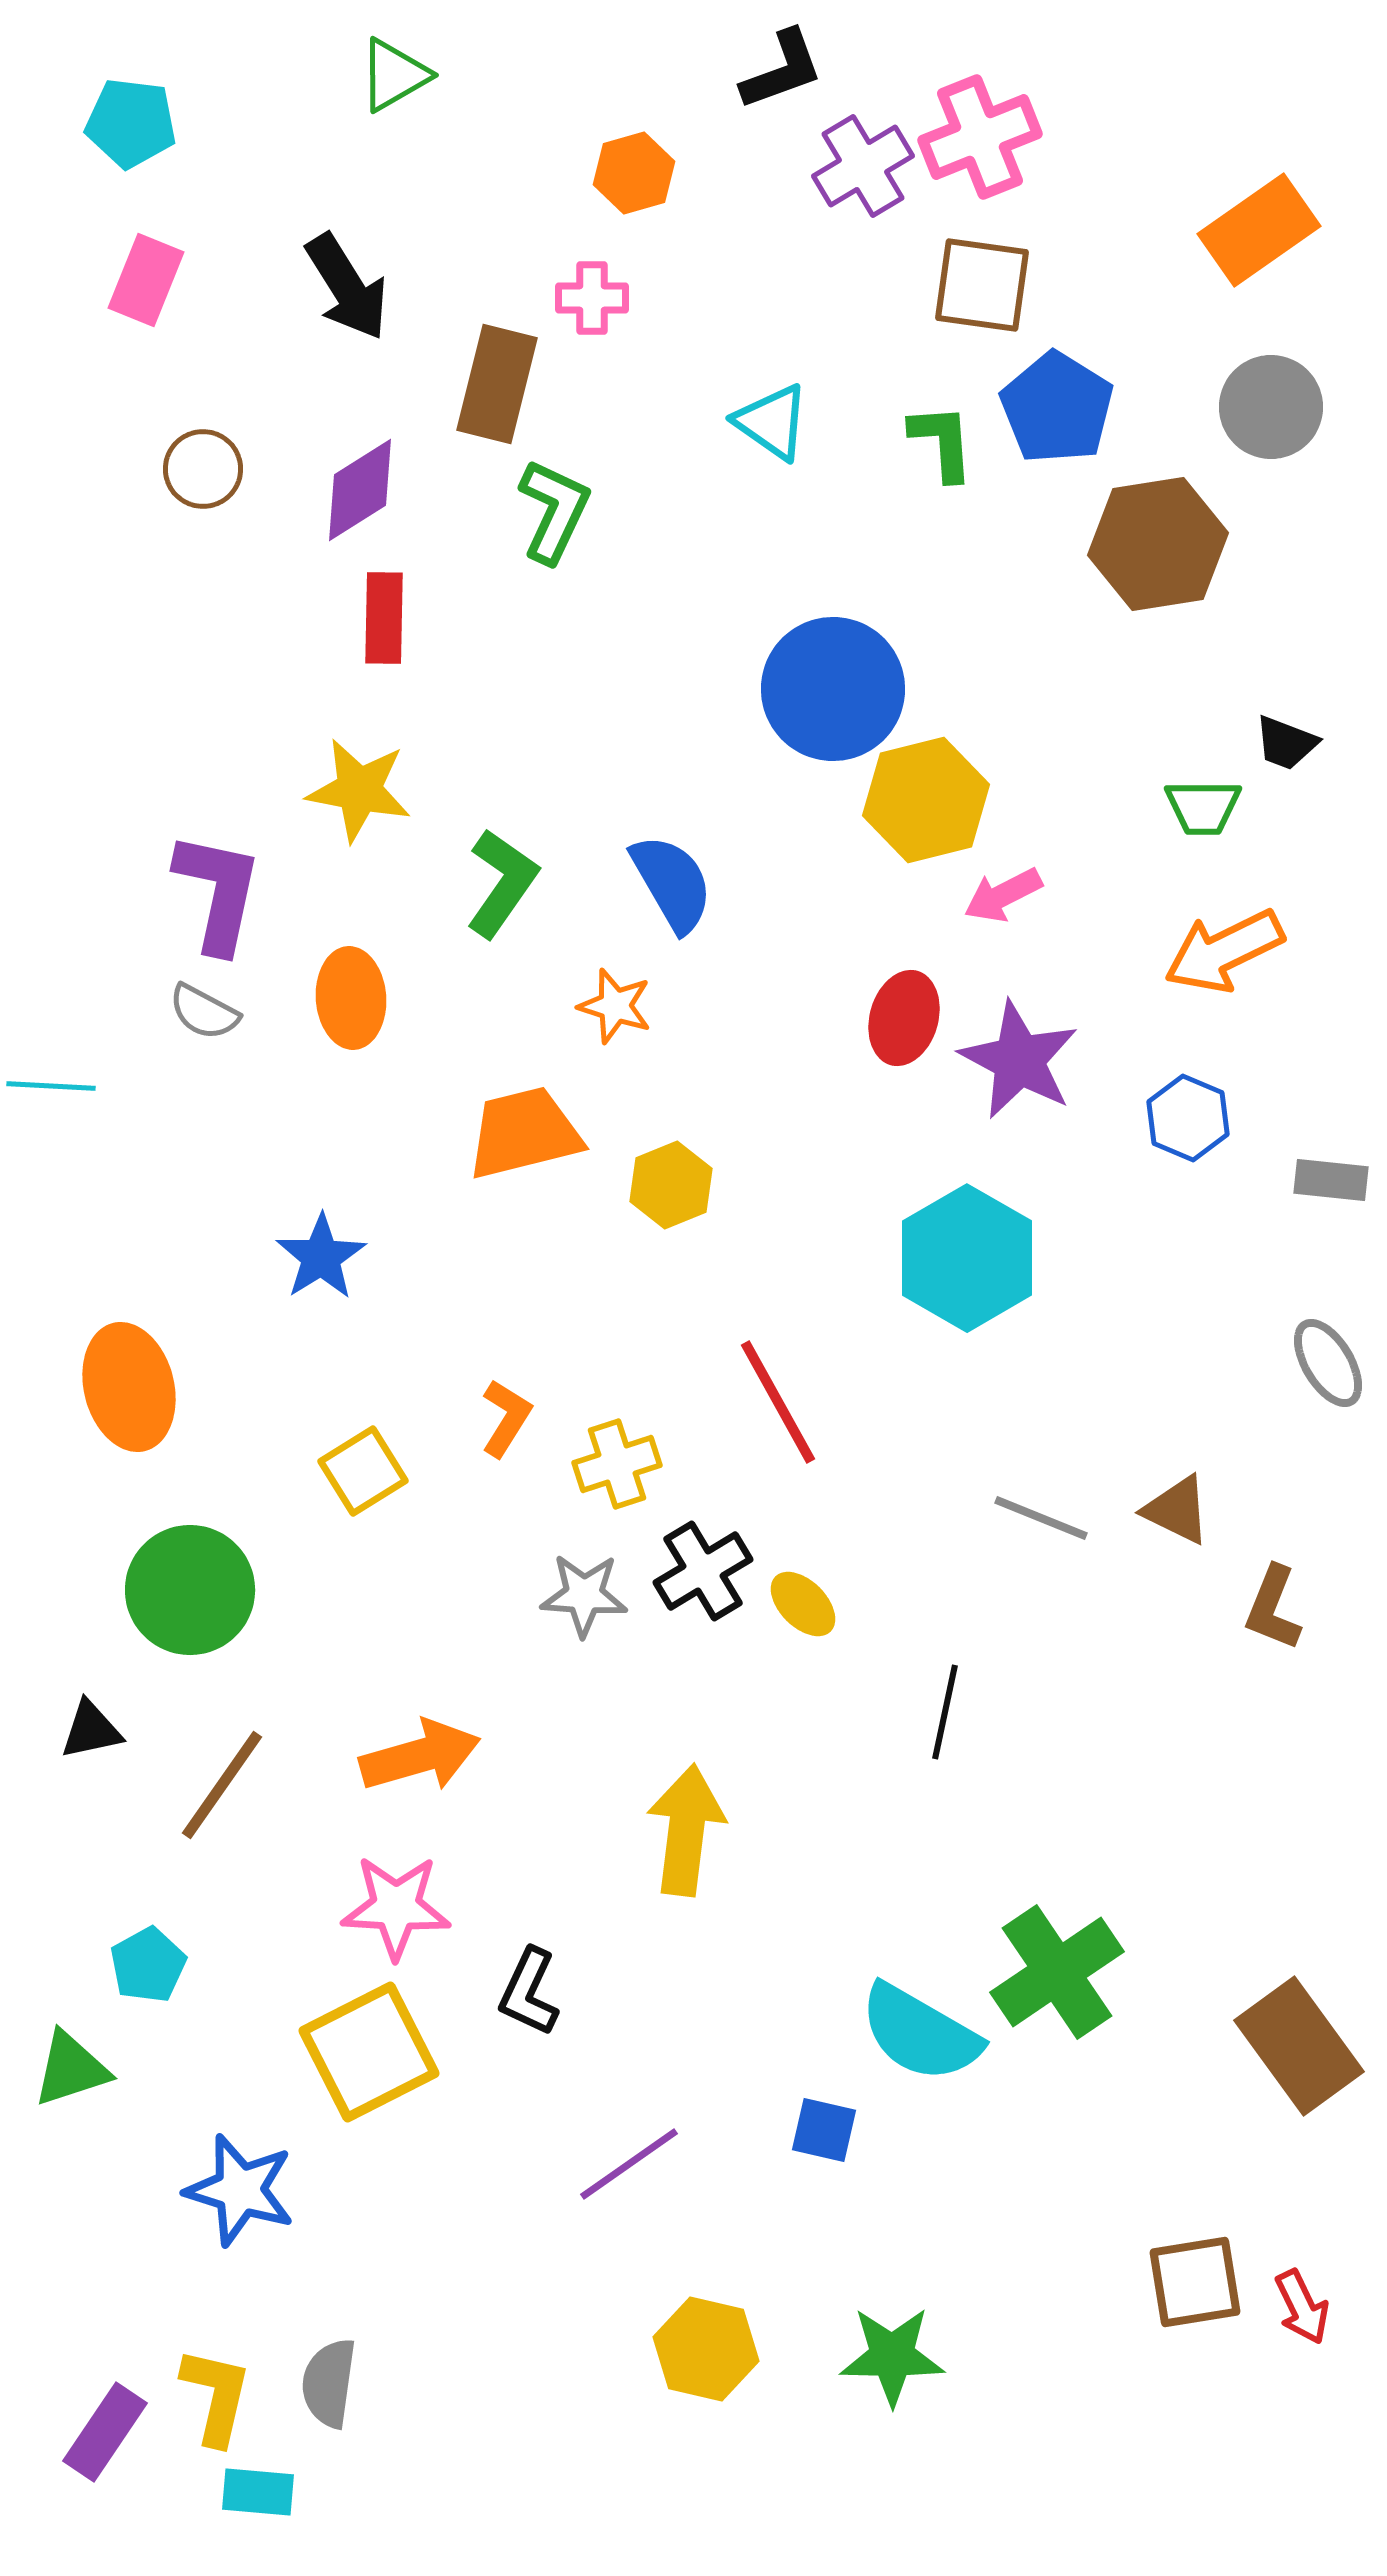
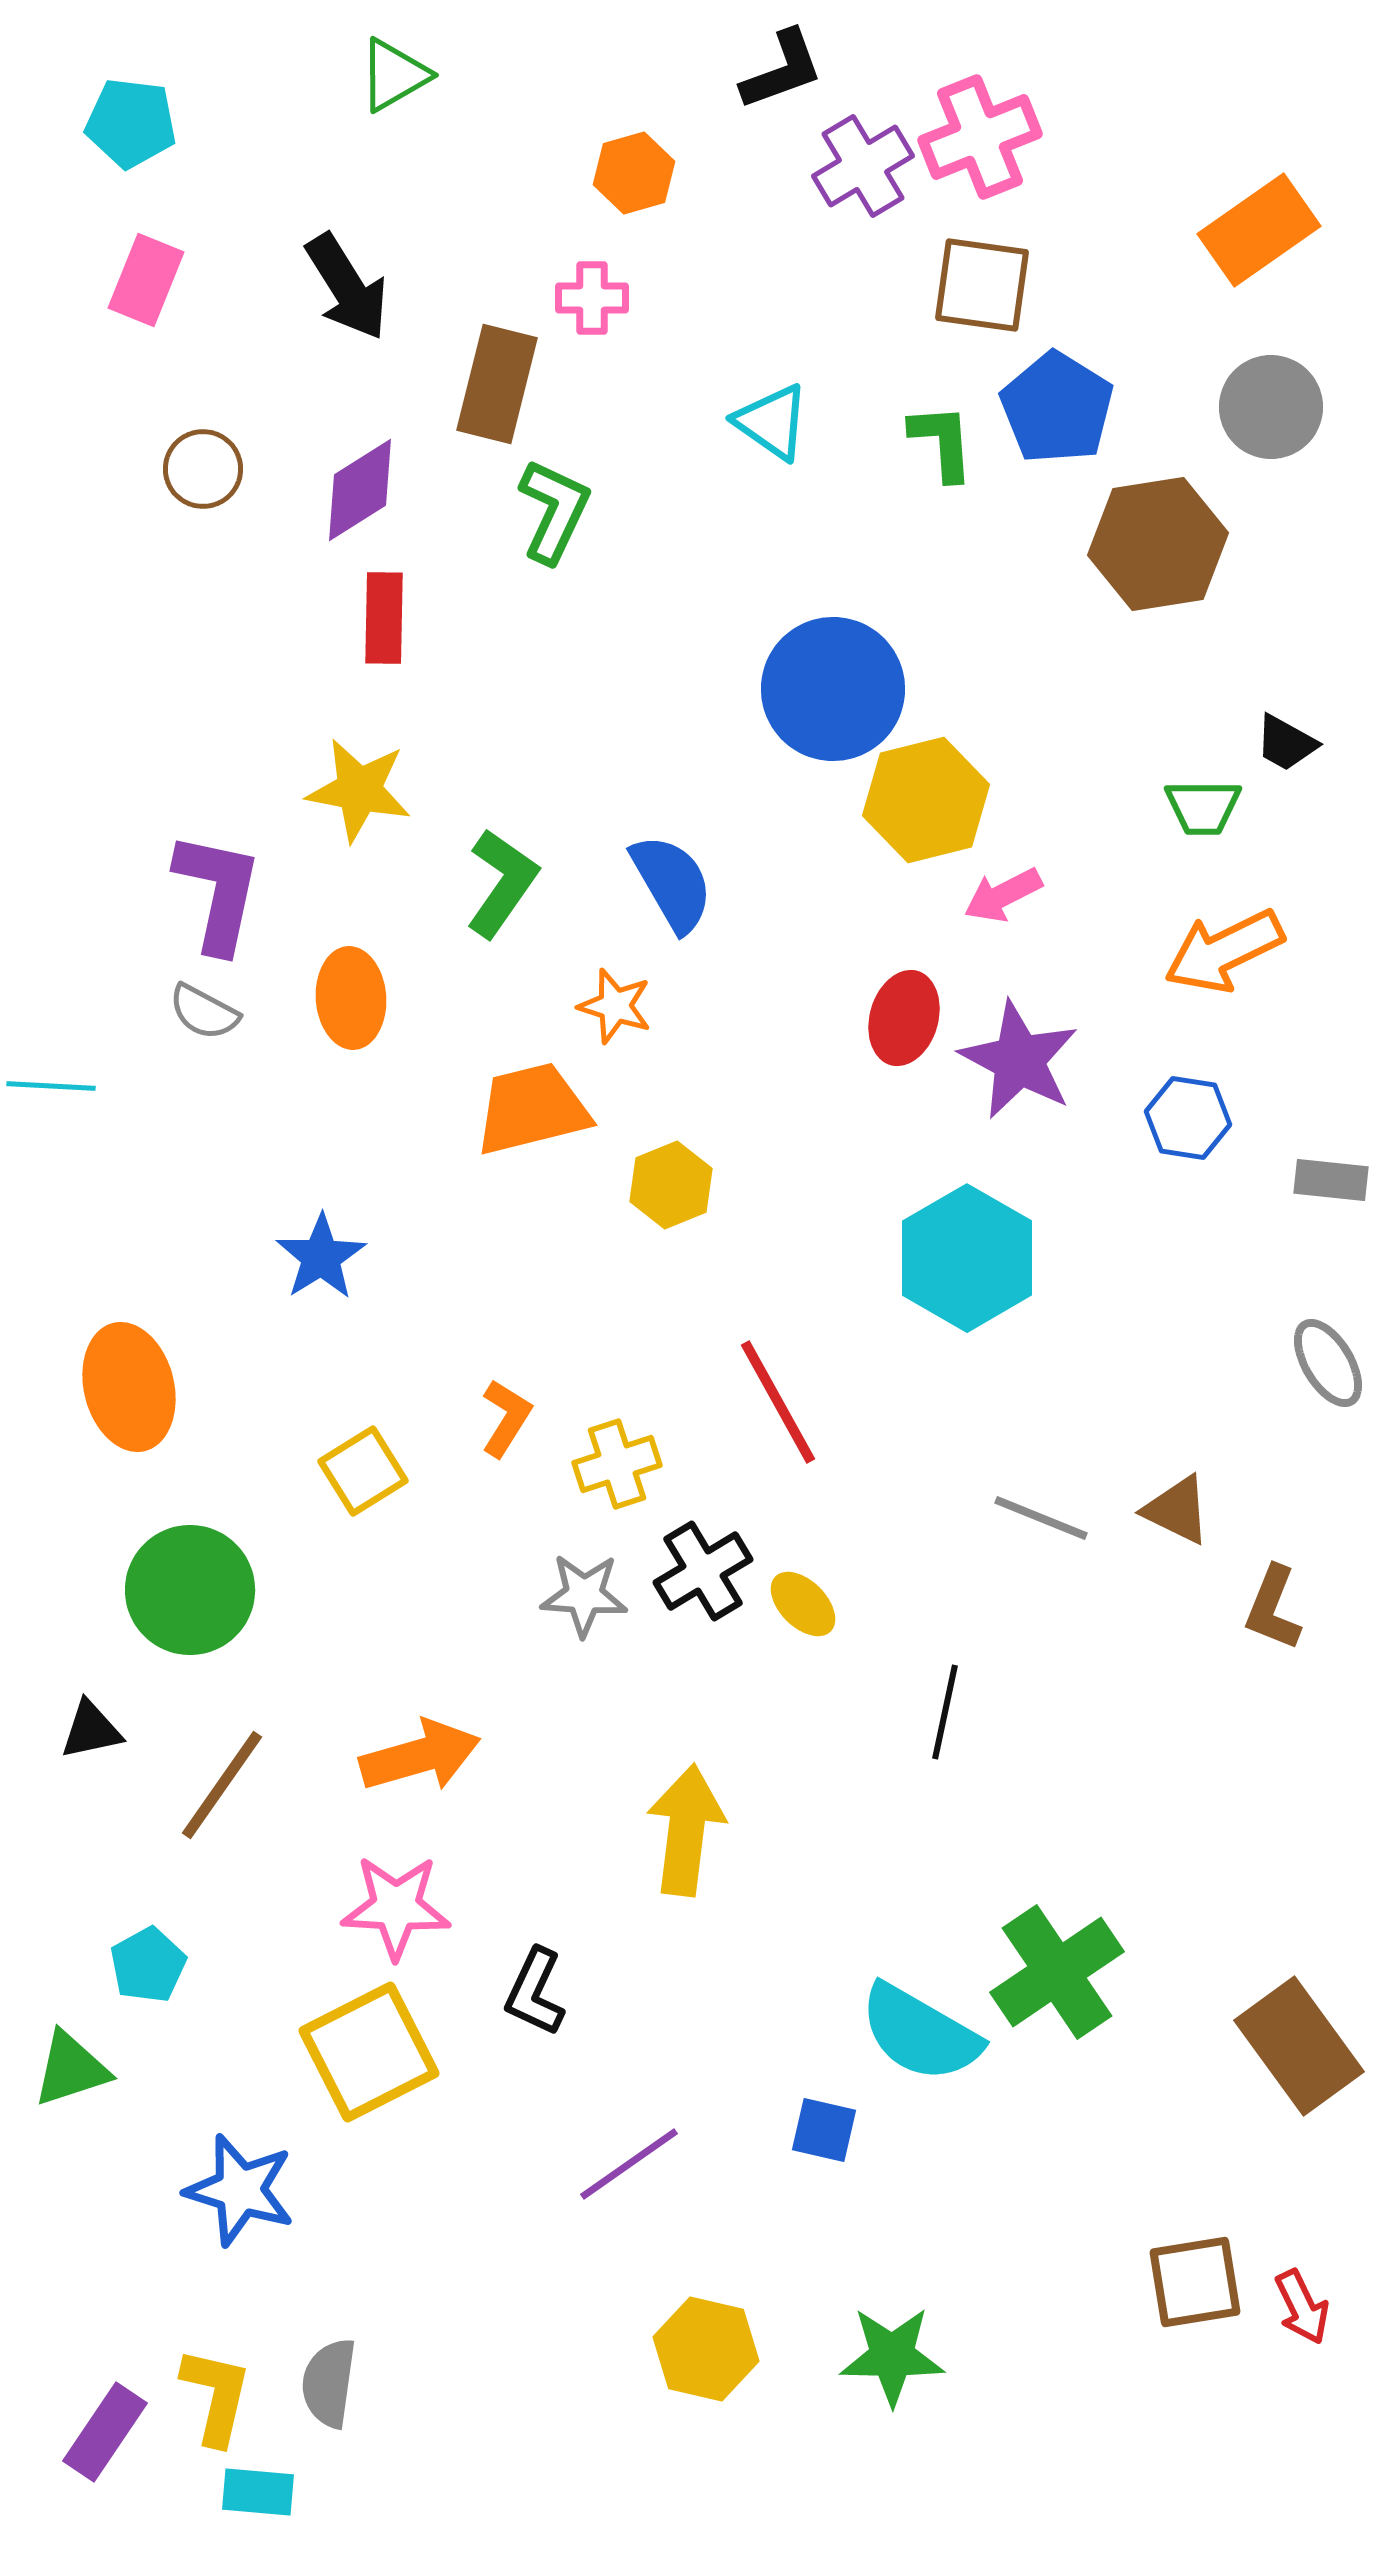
black trapezoid at (1286, 743): rotated 8 degrees clockwise
blue hexagon at (1188, 1118): rotated 14 degrees counterclockwise
orange trapezoid at (524, 1133): moved 8 px right, 24 px up
black L-shape at (529, 1992): moved 6 px right
